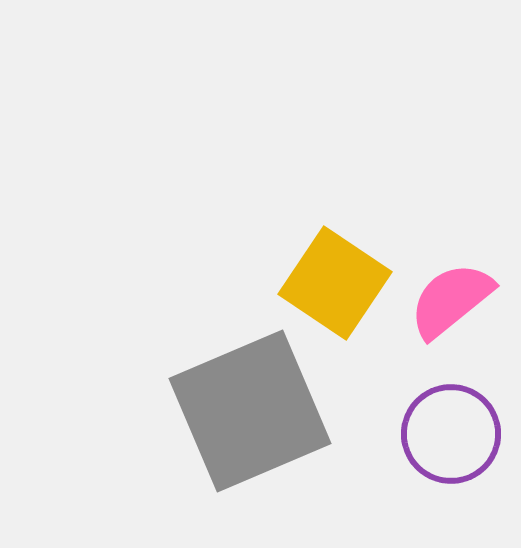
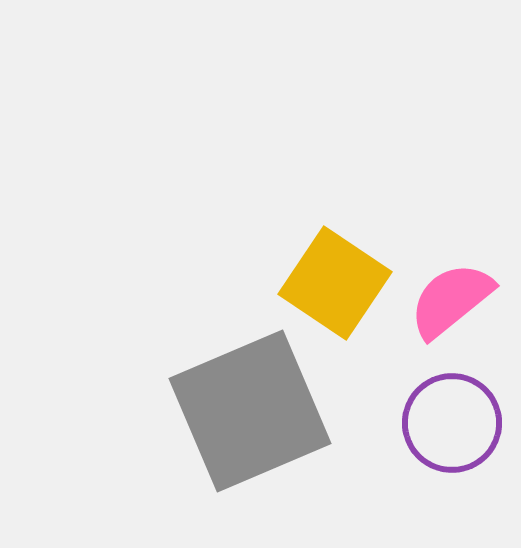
purple circle: moved 1 px right, 11 px up
